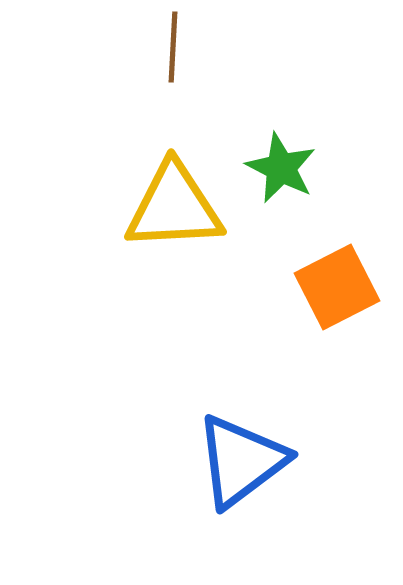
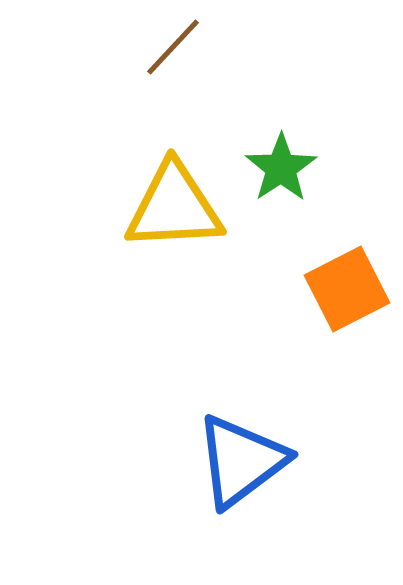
brown line: rotated 40 degrees clockwise
green star: rotated 12 degrees clockwise
orange square: moved 10 px right, 2 px down
